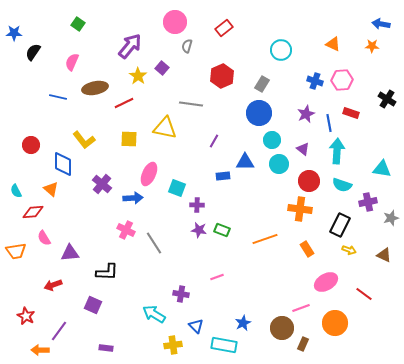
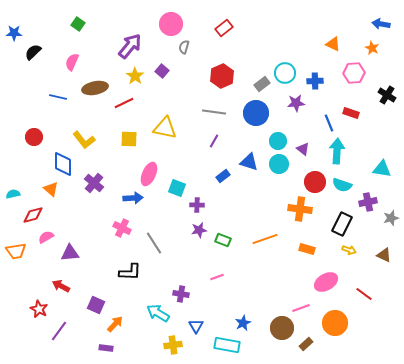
pink circle at (175, 22): moved 4 px left, 2 px down
gray semicircle at (187, 46): moved 3 px left, 1 px down
orange star at (372, 46): moved 2 px down; rotated 24 degrees clockwise
cyan circle at (281, 50): moved 4 px right, 23 px down
black semicircle at (33, 52): rotated 12 degrees clockwise
purple square at (162, 68): moved 3 px down
yellow star at (138, 76): moved 3 px left
pink hexagon at (342, 80): moved 12 px right, 7 px up
blue cross at (315, 81): rotated 21 degrees counterclockwise
gray rectangle at (262, 84): rotated 21 degrees clockwise
black cross at (387, 99): moved 4 px up
gray line at (191, 104): moved 23 px right, 8 px down
blue circle at (259, 113): moved 3 px left
purple star at (306, 114): moved 10 px left, 11 px up; rotated 18 degrees clockwise
blue line at (329, 123): rotated 12 degrees counterclockwise
cyan circle at (272, 140): moved 6 px right, 1 px down
red circle at (31, 145): moved 3 px right, 8 px up
blue triangle at (245, 162): moved 4 px right; rotated 18 degrees clockwise
blue rectangle at (223, 176): rotated 32 degrees counterclockwise
red circle at (309, 181): moved 6 px right, 1 px down
purple cross at (102, 184): moved 8 px left, 1 px up
cyan semicircle at (16, 191): moved 3 px left, 3 px down; rotated 104 degrees clockwise
red diamond at (33, 212): moved 3 px down; rotated 10 degrees counterclockwise
black rectangle at (340, 225): moved 2 px right, 1 px up
pink cross at (126, 230): moved 4 px left, 2 px up
purple star at (199, 230): rotated 21 degrees counterclockwise
green rectangle at (222, 230): moved 1 px right, 10 px down
pink semicircle at (44, 238): moved 2 px right, 1 px up; rotated 91 degrees clockwise
orange rectangle at (307, 249): rotated 42 degrees counterclockwise
black L-shape at (107, 272): moved 23 px right
red arrow at (53, 285): moved 8 px right, 1 px down; rotated 48 degrees clockwise
purple square at (93, 305): moved 3 px right
cyan arrow at (154, 314): moved 4 px right, 1 px up
red star at (26, 316): moved 13 px right, 7 px up
blue triangle at (196, 326): rotated 14 degrees clockwise
brown rectangle at (303, 344): moved 3 px right; rotated 24 degrees clockwise
cyan rectangle at (224, 345): moved 3 px right
orange arrow at (40, 350): moved 75 px right, 26 px up; rotated 132 degrees clockwise
